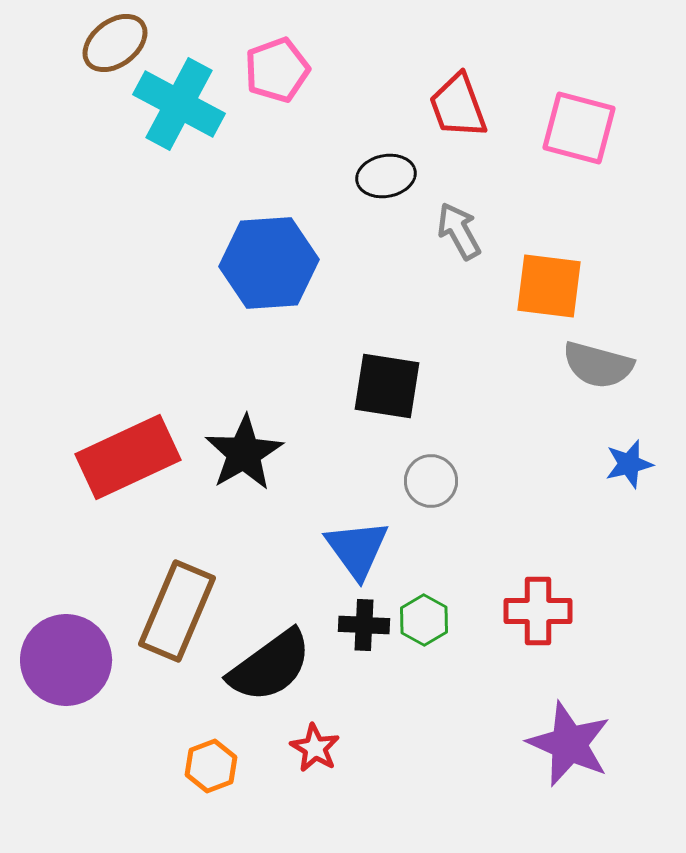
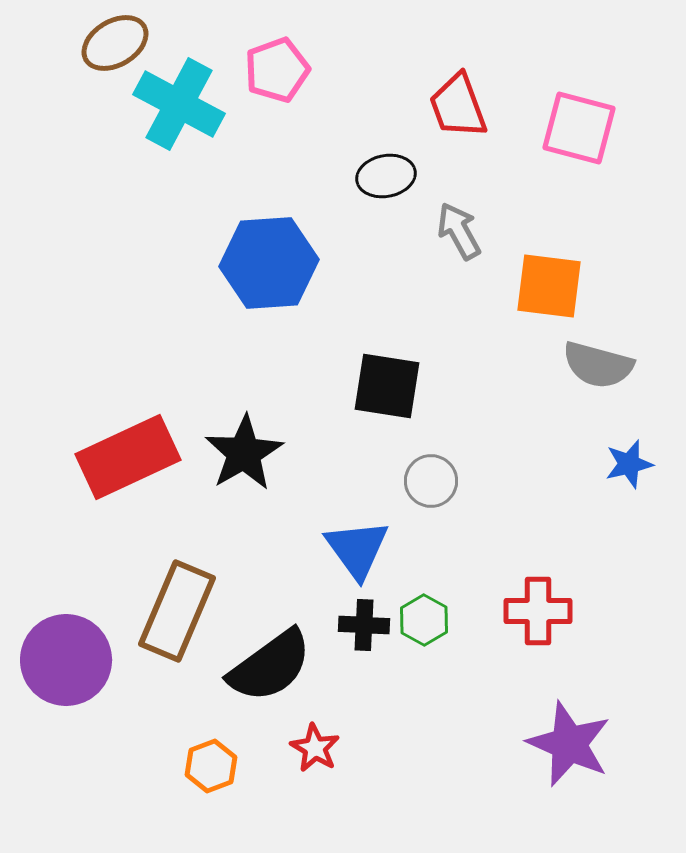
brown ellipse: rotated 6 degrees clockwise
